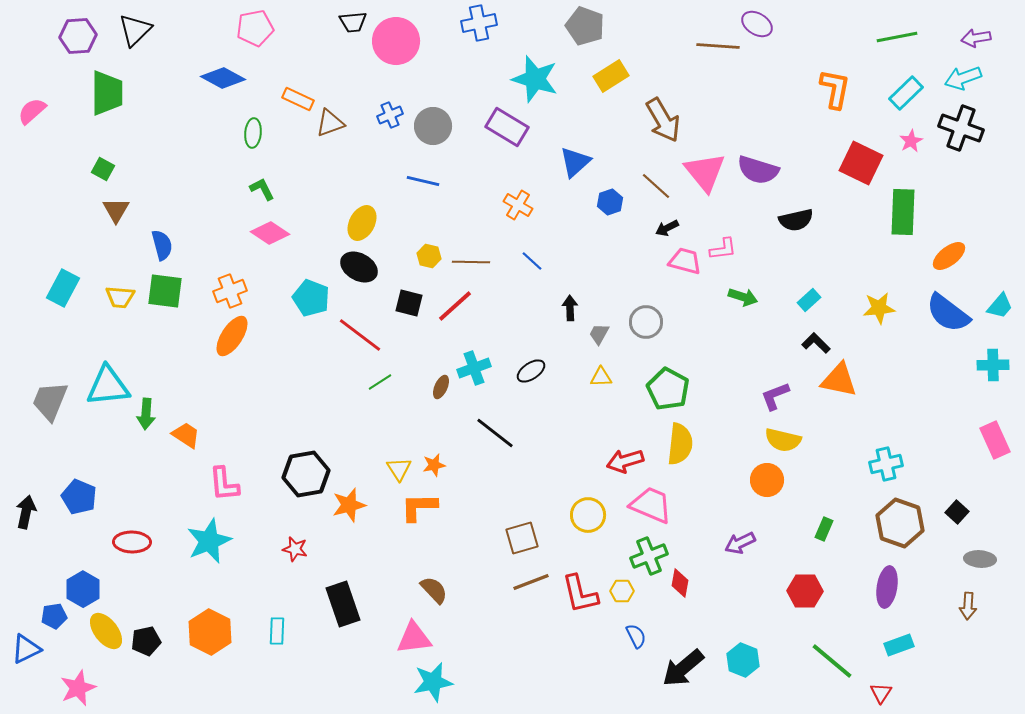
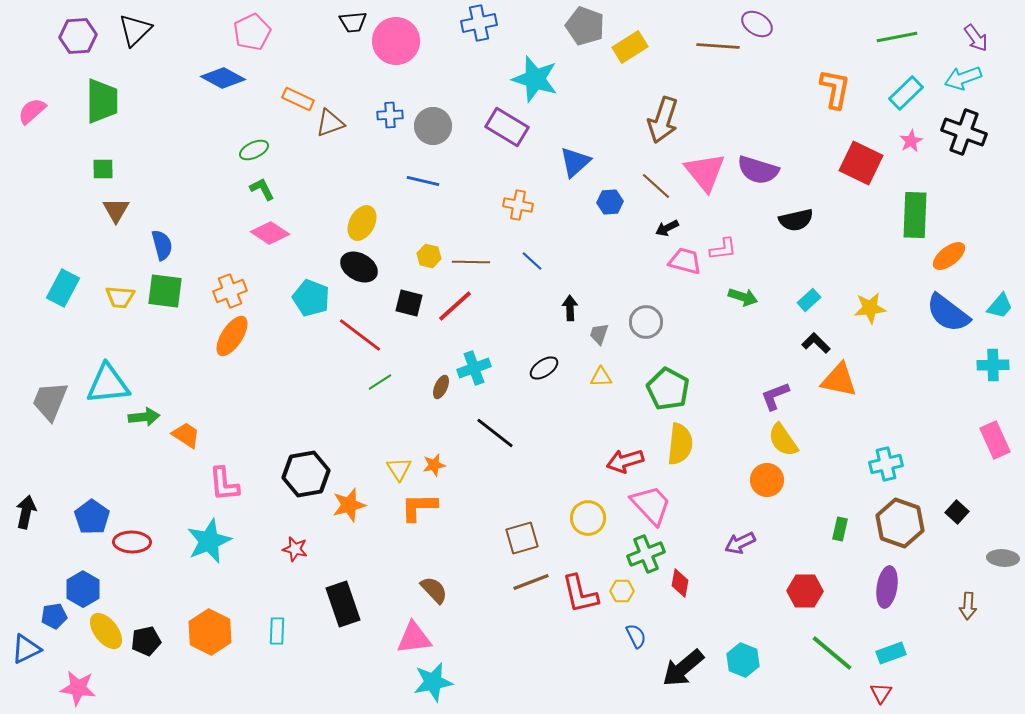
pink pentagon at (255, 28): moved 3 px left, 4 px down; rotated 15 degrees counterclockwise
purple arrow at (976, 38): rotated 116 degrees counterclockwise
yellow rectangle at (611, 76): moved 19 px right, 29 px up
green trapezoid at (107, 93): moved 5 px left, 8 px down
blue cross at (390, 115): rotated 20 degrees clockwise
brown arrow at (663, 120): rotated 48 degrees clockwise
black cross at (961, 128): moved 3 px right, 4 px down
green ellipse at (253, 133): moved 1 px right, 17 px down; rotated 60 degrees clockwise
green square at (103, 169): rotated 30 degrees counterclockwise
blue hexagon at (610, 202): rotated 15 degrees clockwise
orange cross at (518, 205): rotated 20 degrees counterclockwise
green rectangle at (903, 212): moved 12 px right, 3 px down
yellow star at (879, 308): moved 9 px left
gray trapezoid at (599, 334): rotated 10 degrees counterclockwise
black ellipse at (531, 371): moved 13 px right, 3 px up
cyan triangle at (108, 386): moved 2 px up
green arrow at (146, 414): moved 2 px left, 3 px down; rotated 100 degrees counterclockwise
yellow semicircle at (783, 440): rotated 42 degrees clockwise
blue pentagon at (79, 497): moved 13 px right, 20 px down; rotated 12 degrees clockwise
pink trapezoid at (651, 505): rotated 24 degrees clockwise
yellow circle at (588, 515): moved 3 px down
green rectangle at (824, 529): moved 16 px right; rotated 10 degrees counterclockwise
green cross at (649, 556): moved 3 px left, 2 px up
gray ellipse at (980, 559): moved 23 px right, 1 px up
cyan rectangle at (899, 645): moved 8 px left, 8 px down
green line at (832, 661): moved 8 px up
pink star at (78, 688): rotated 30 degrees clockwise
